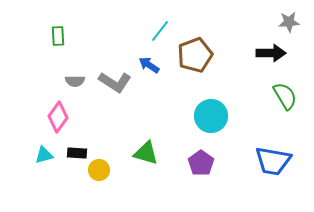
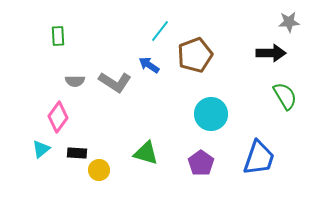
cyan circle: moved 2 px up
cyan triangle: moved 3 px left, 6 px up; rotated 24 degrees counterclockwise
blue trapezoid: moved 14 px left, 3 px up; rotated 81 degrees counterclockwise
